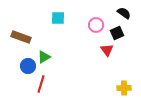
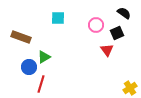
blue circle: moved 1 px right, 1 px down
yellow cross: moved 6 px right; rotated 32 degrees counterclockwise
